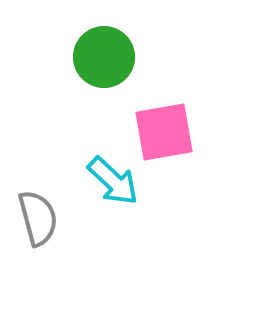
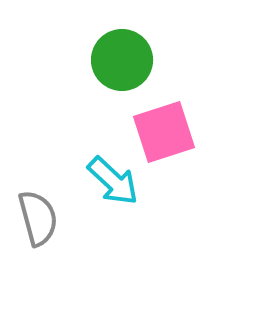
green circle: moved 18 px right, 3 px down
pink square: rotated 8 degrees counterclockwise
